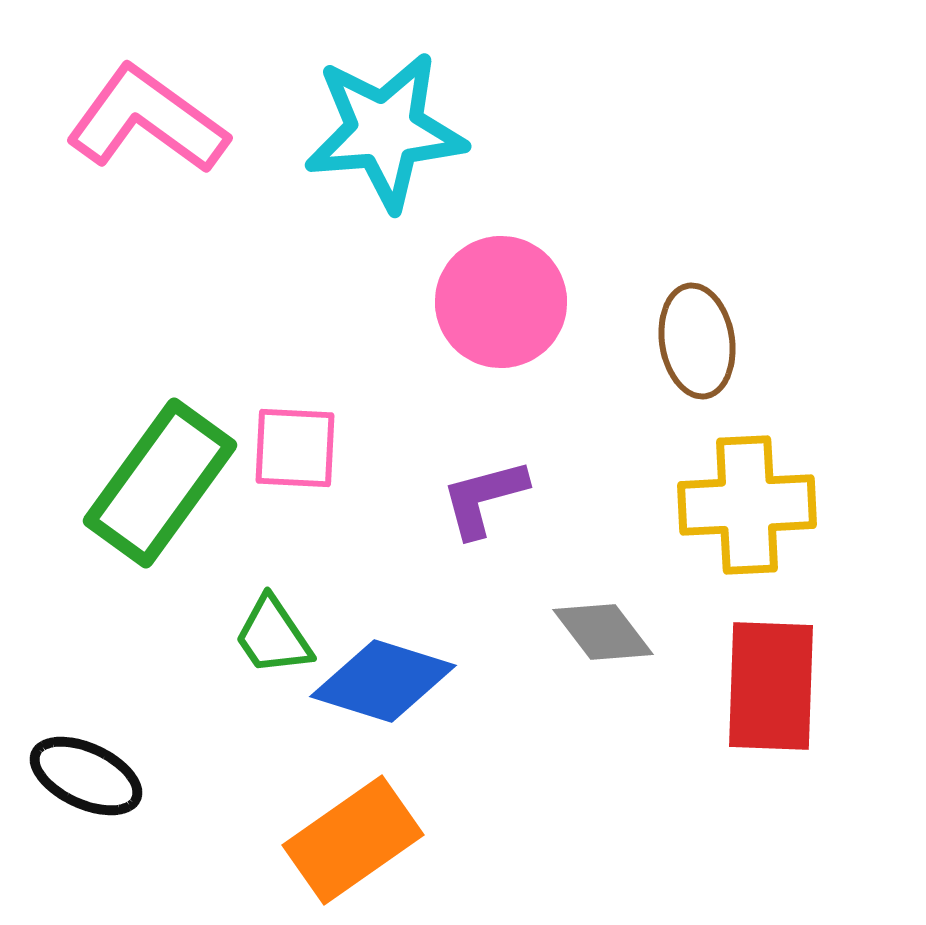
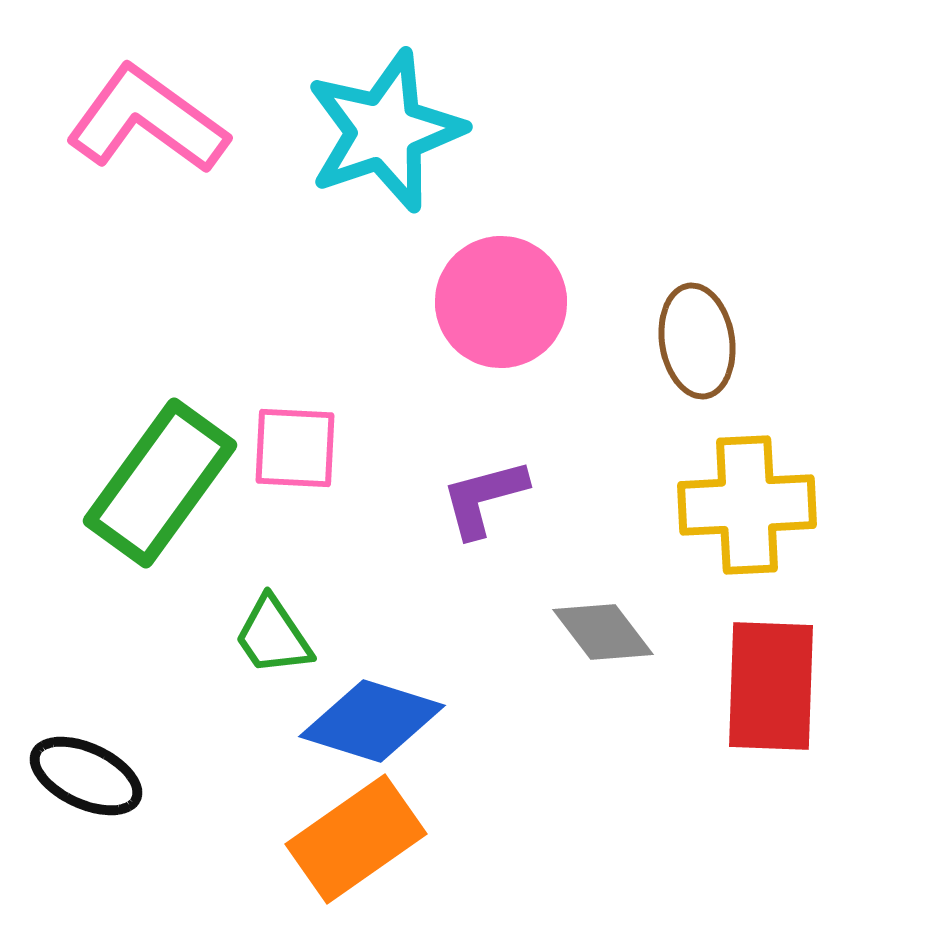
cyan star: rotated 14 degrees counterclockwise
blue diamond: moved 11 px left, 40 px down
orange rectangle: moved 3 px right, 1 px up
